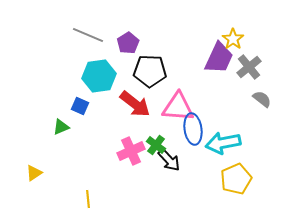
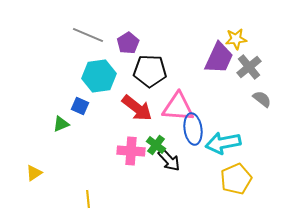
yellow star: moved 3 px right; rotated 30 degrees clockwise
red arrow: moved 2 px right, 4 px down
green triangle: moved 3 px up
pink cross: rotated 28 degrees clockwise
